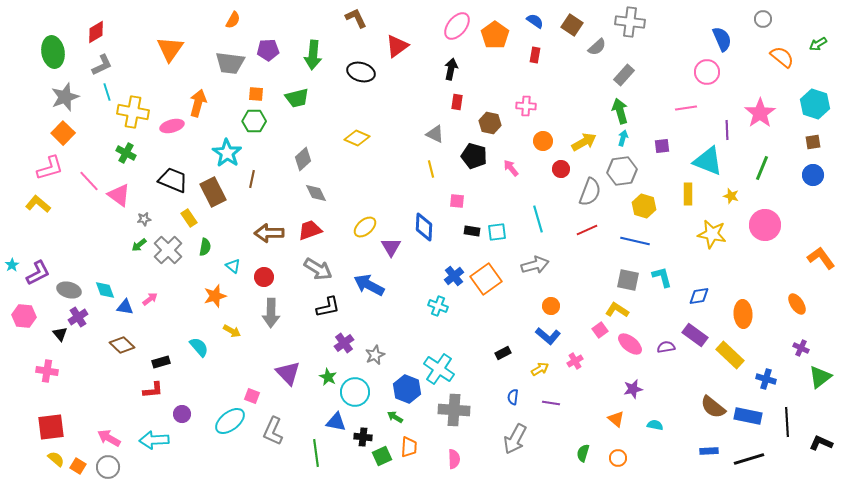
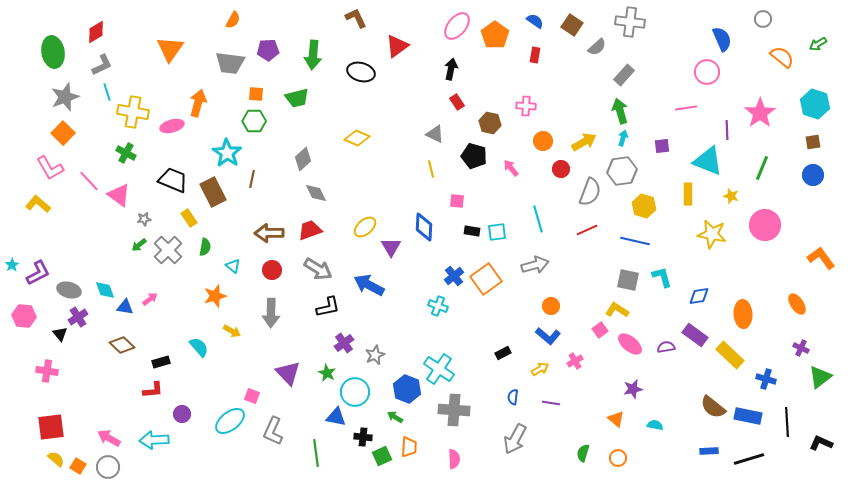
red rectangle at (457, 102): rotated 42 degrees counterclockwise
pink L-shape at (50, 168): rotated 76 degrees clockwise
red circle at (264, 277): moved 8 px right, 7 px up
green star at (328, 377): moved 1 px left, 4 px up
blue triangle at (336, 422): moved 5 px up
